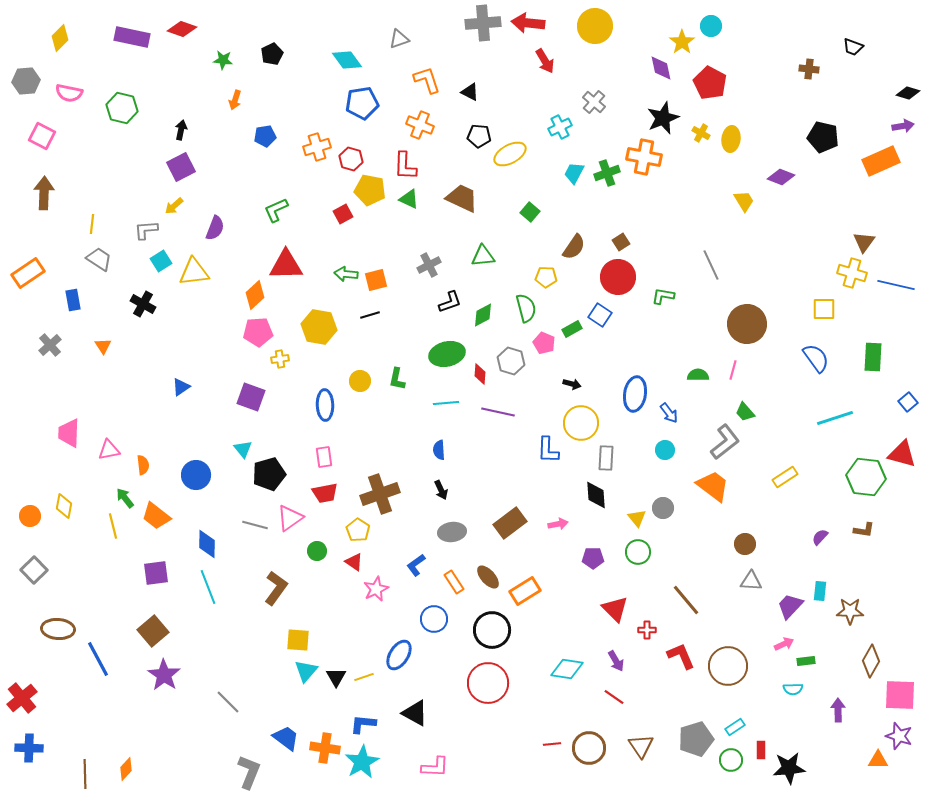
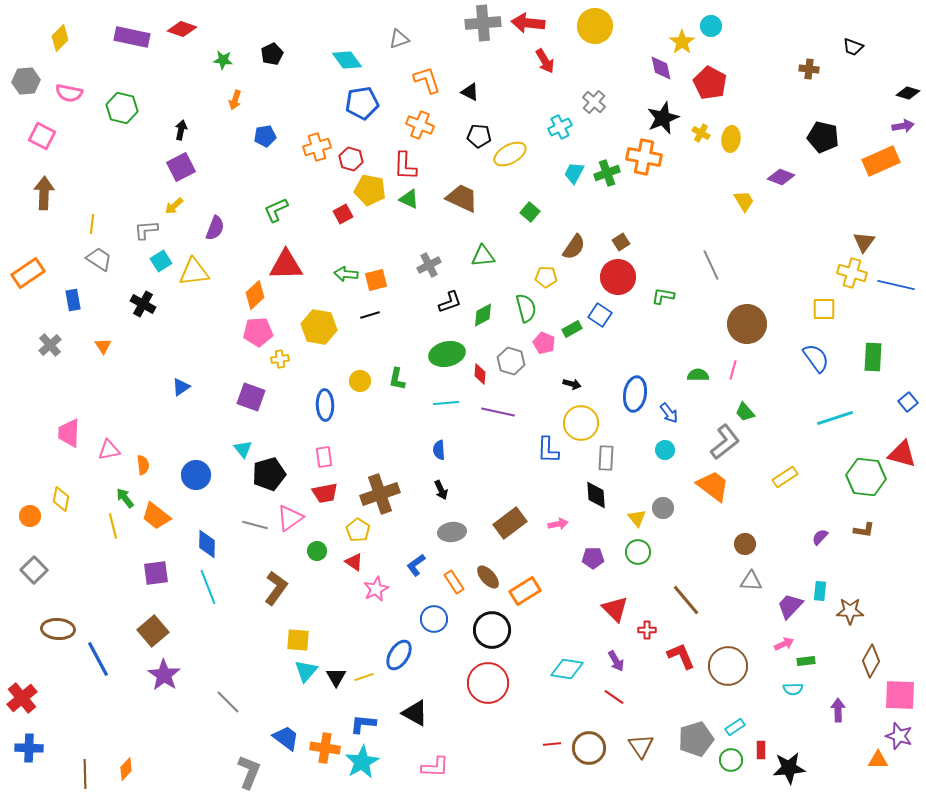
yellow diamond at (64, 506): moved 3 px left, 7 px up
